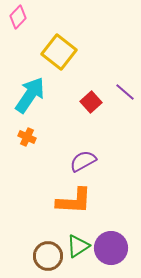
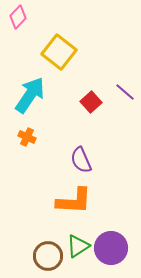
purple semicircle: moved 2 px left, 1 px up; rotated 84 degrees counterclockwise
